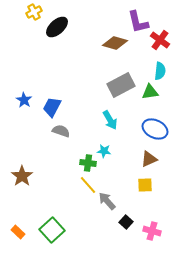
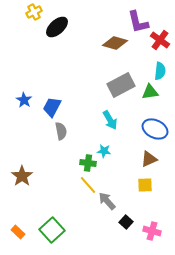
gray semicircle: rotated 60 degrees clockwise
